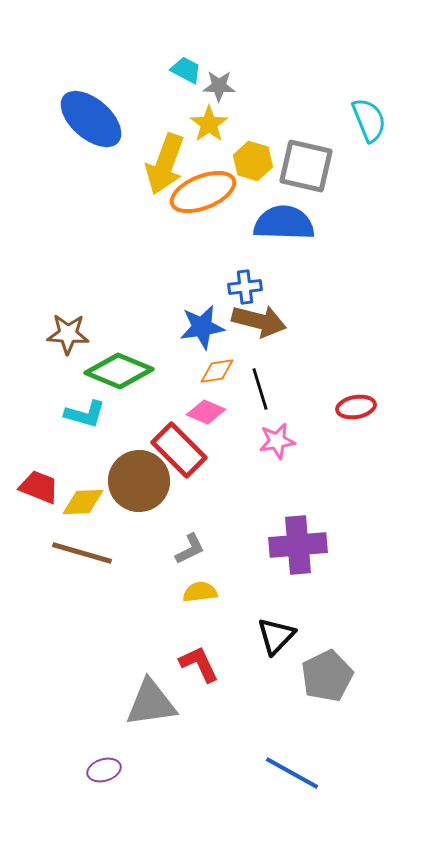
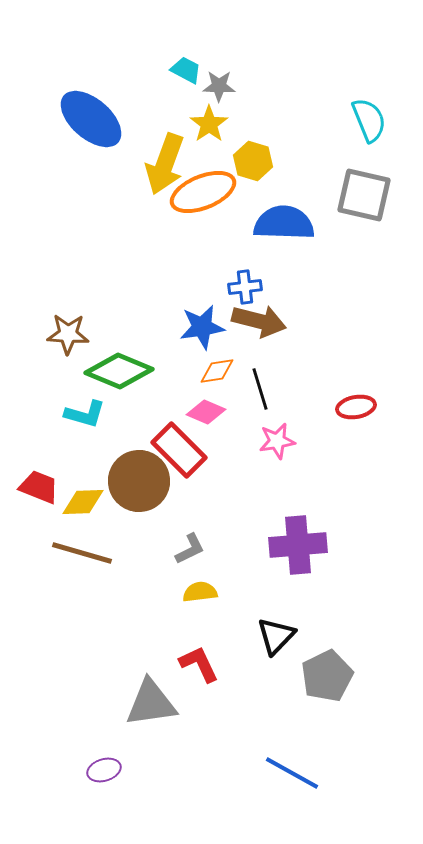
gray square: moved 58 px right, 29 px down
